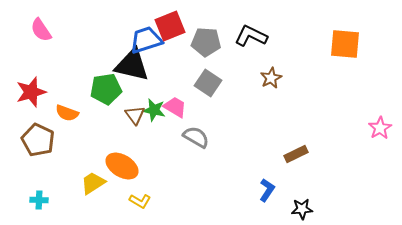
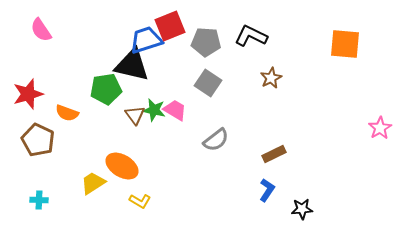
red star: moved 3 px left, 2 px down
pink trapezoid: moved 3 px down
gray semicircle: moved 20 px right, 3 px down; rotated 112 degrees clockwise
brown rectangle: moved 22 px left
